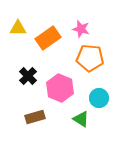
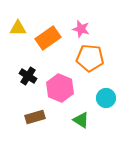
black cross: rotated 12 degrees counterclockwise
cyan circle: moved 7 px right
green triangle: moved 1 px down
